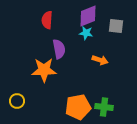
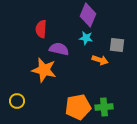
purple diamond: moved 1 px up; rotated 45 degrees counterclockwise
red semicircle: moved 6 px left, 9 px down
gray square: moved 1 px right, 19 px down
cyan star: moved 5 px down
purple semicircle: rotated 66 degrees counterclockwise
orange star: rotated 15 degrees clockwise
green cross: rotated 12 degrees counterclockwise
